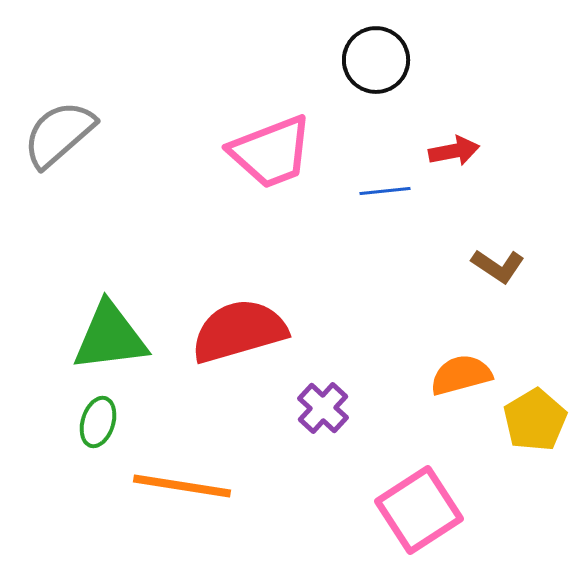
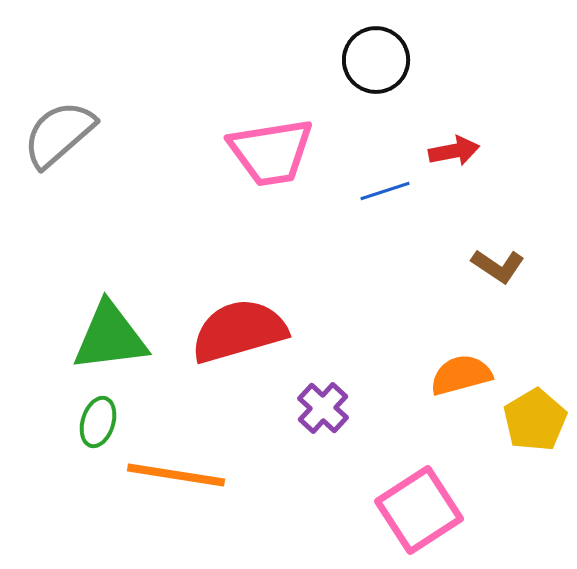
pink trapezoid: rotated 12 degrees clockwise
blue line: rotated 12 degrees counterclockwise
orange line: moved 6 px left, 11 px up
